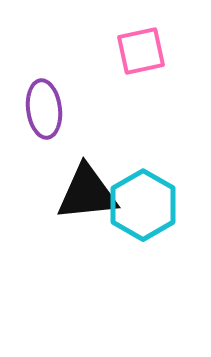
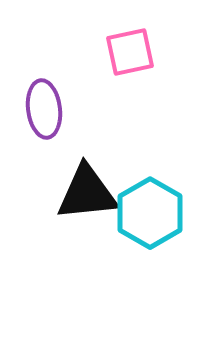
pink square: moved 11 px left, 1 px down
cyan hexagon: moved 7 px right, 8 px down
